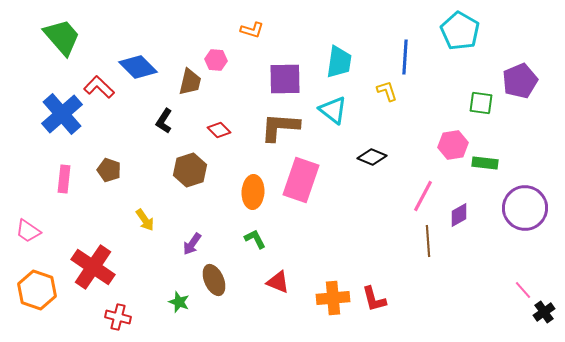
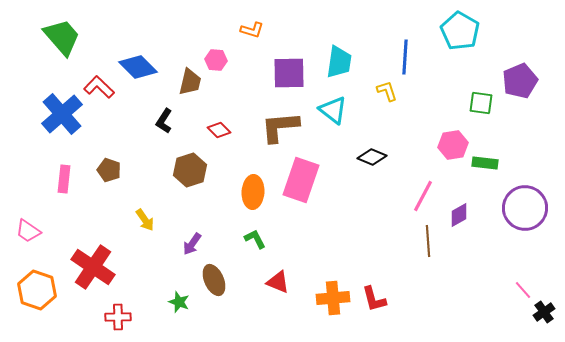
purple square at (285, 79): moved 4 px right, 6 px up
brown L-shape at (280, 127): rotated 9 degrees counterclockwise
red cross at (118, 317): rotated 15 degrees counterclockwise
